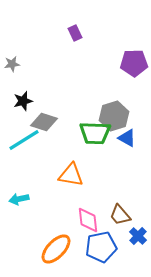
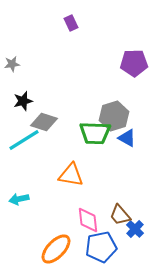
purple rectangle: moved 4 px left, 10 px up
blue cross: moved 3 px left, 7 px up
